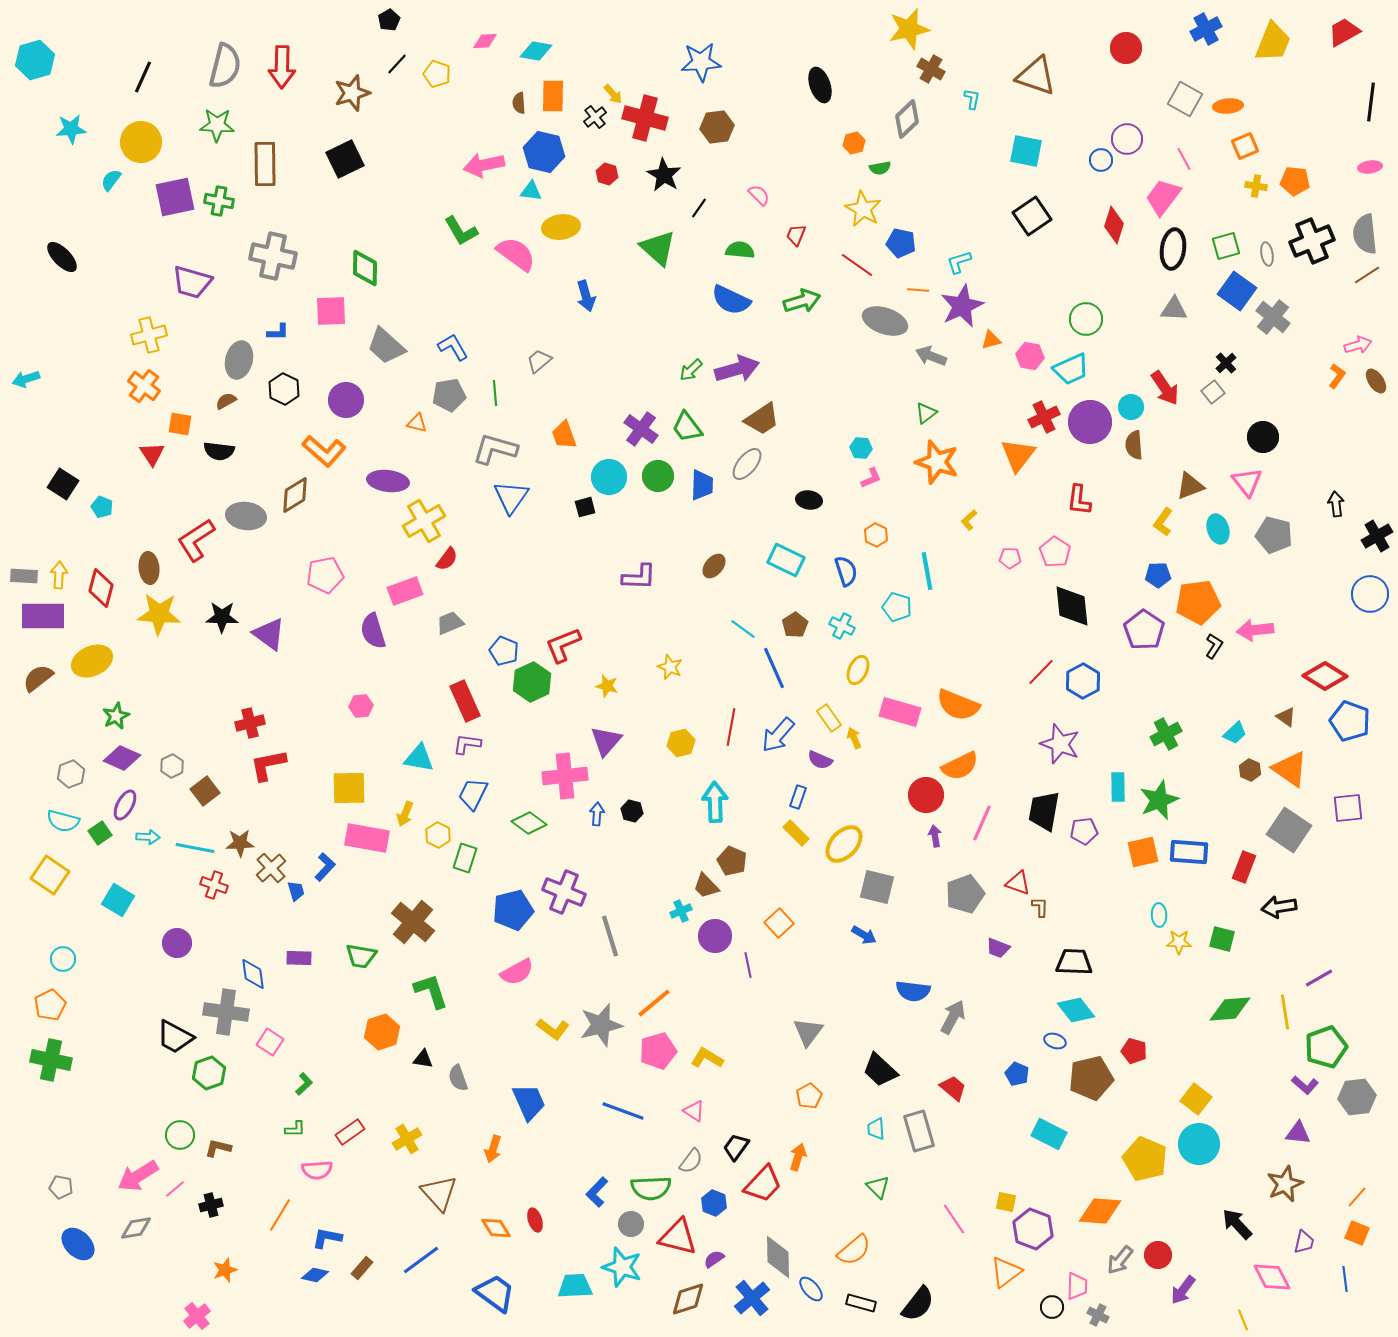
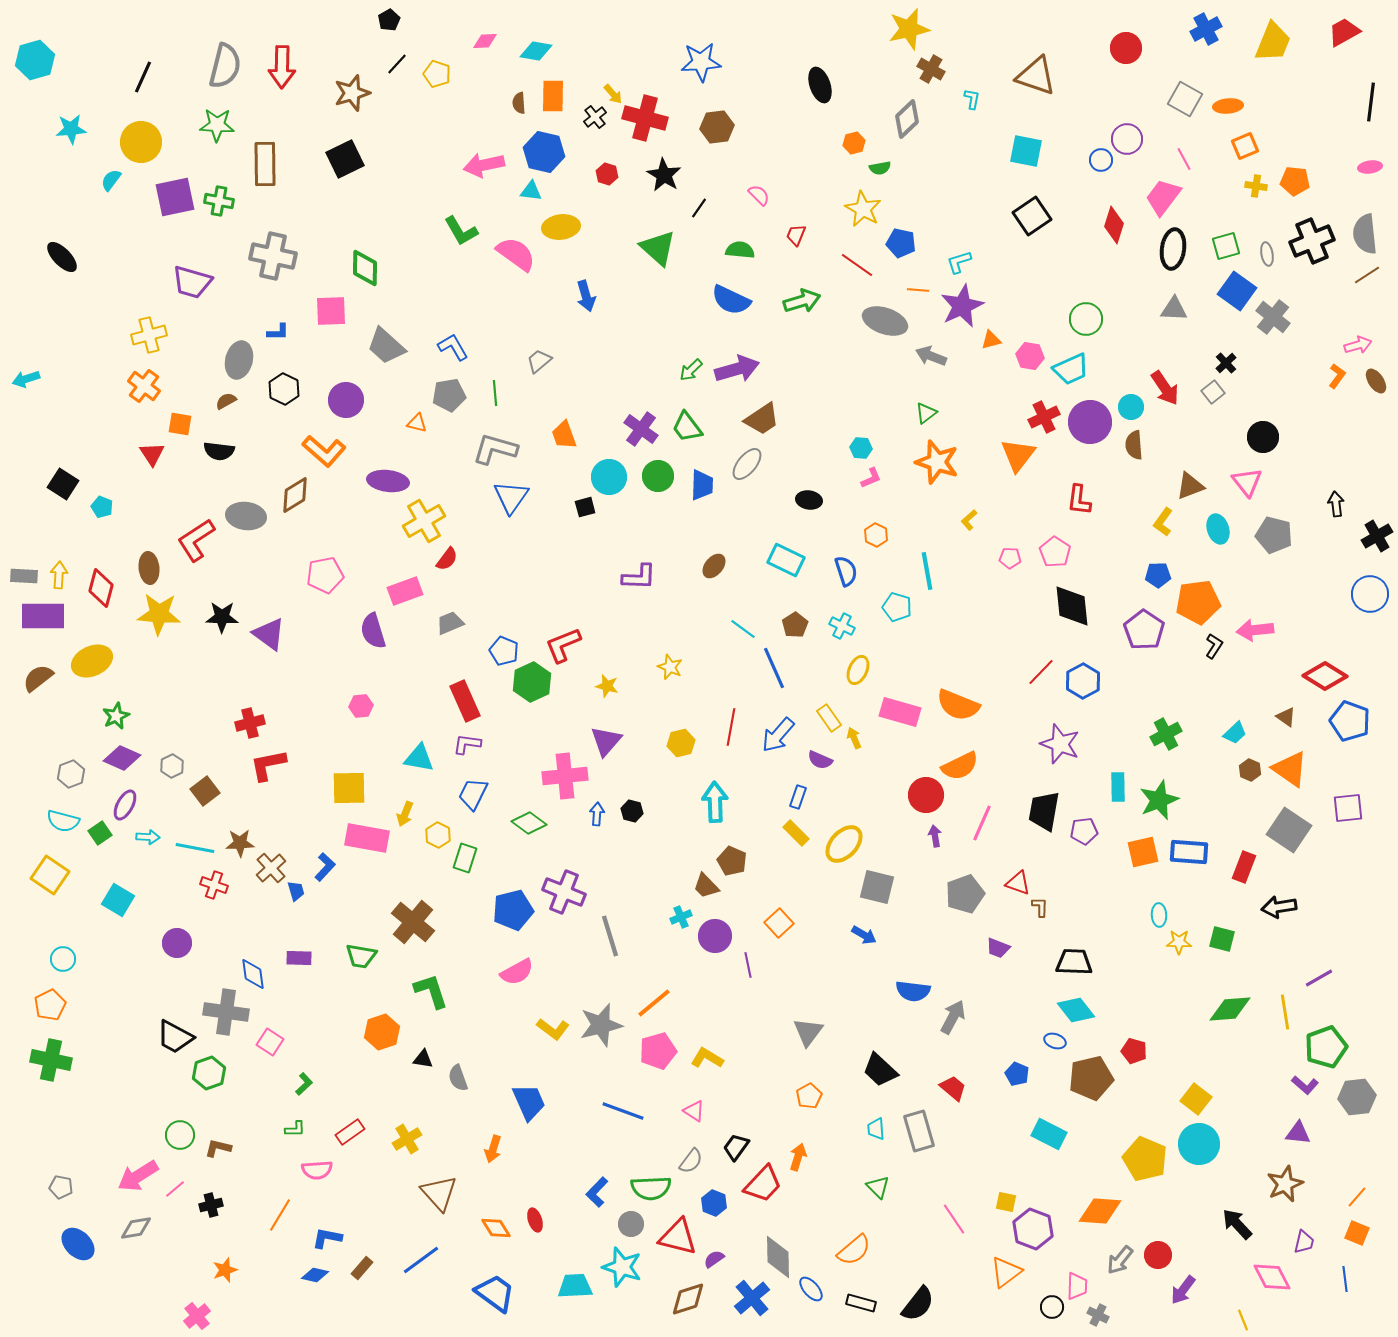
cyan cross at (681, 911): moved 6 px down
